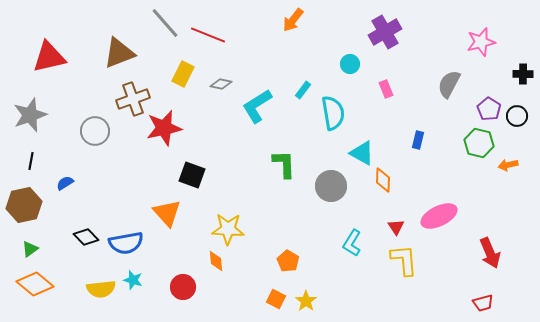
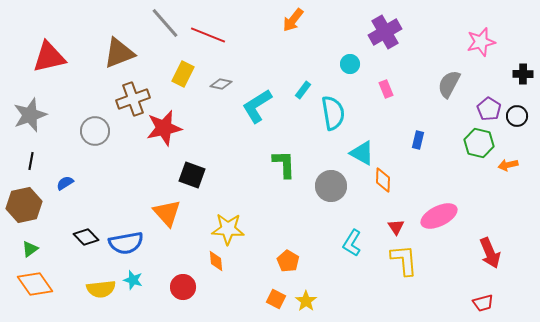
orange diamond at (35, 284): rotated 15 degrees clockwise
